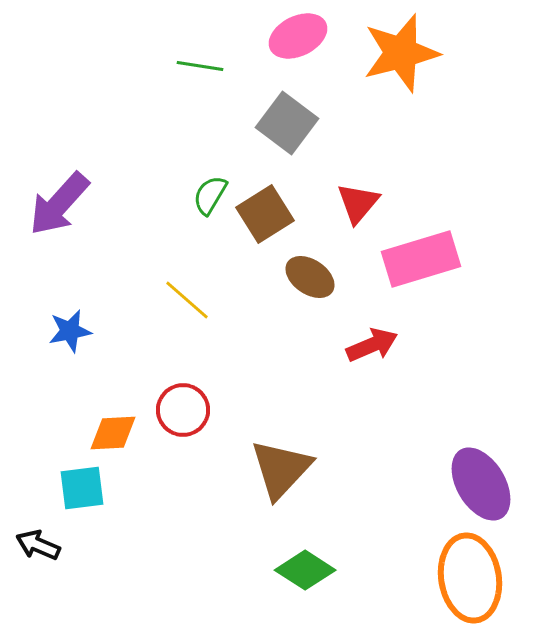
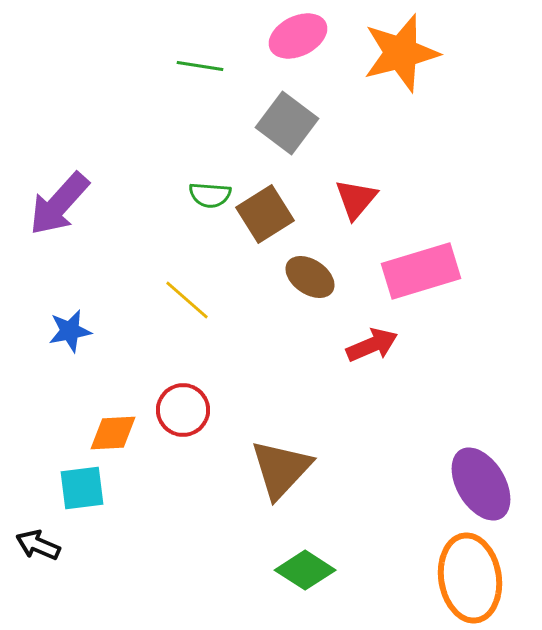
green semicircle: rotated 117 degrees counterclockwise
red triangle: moved 2 px left, 4 px up
pink rectangle: moved 12 px down
